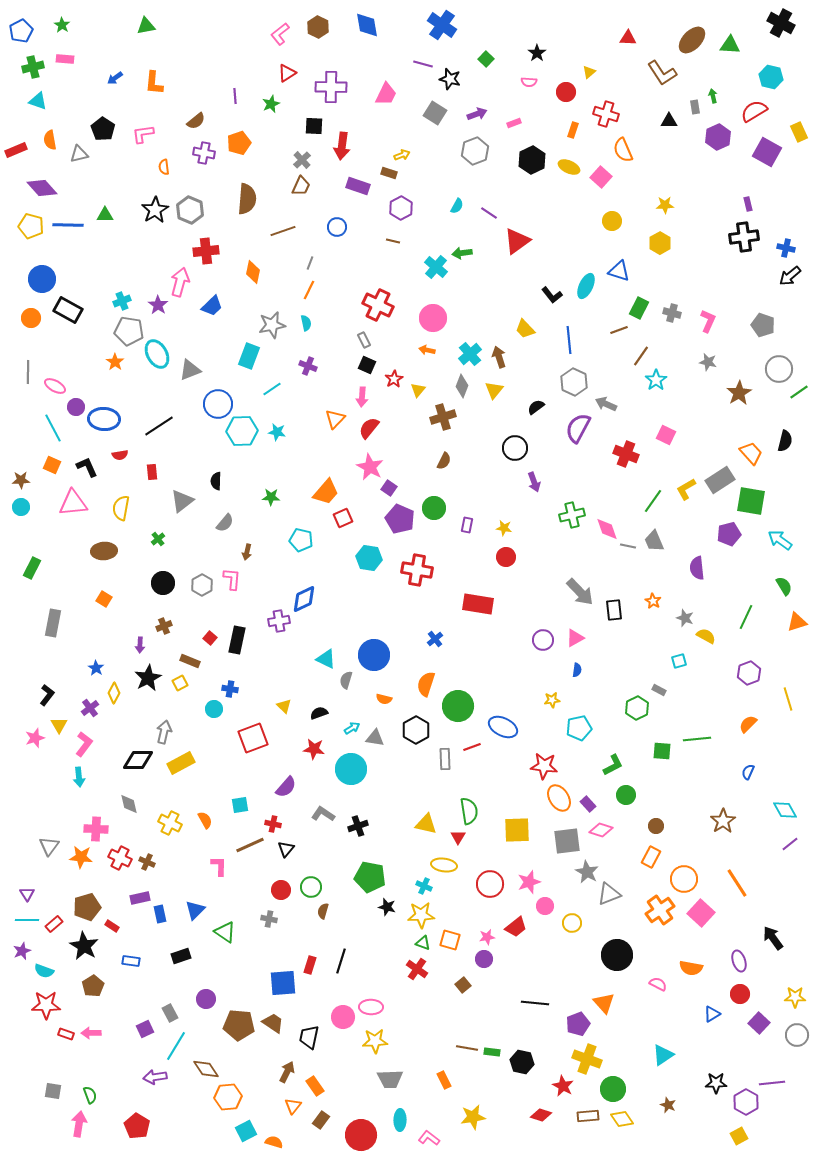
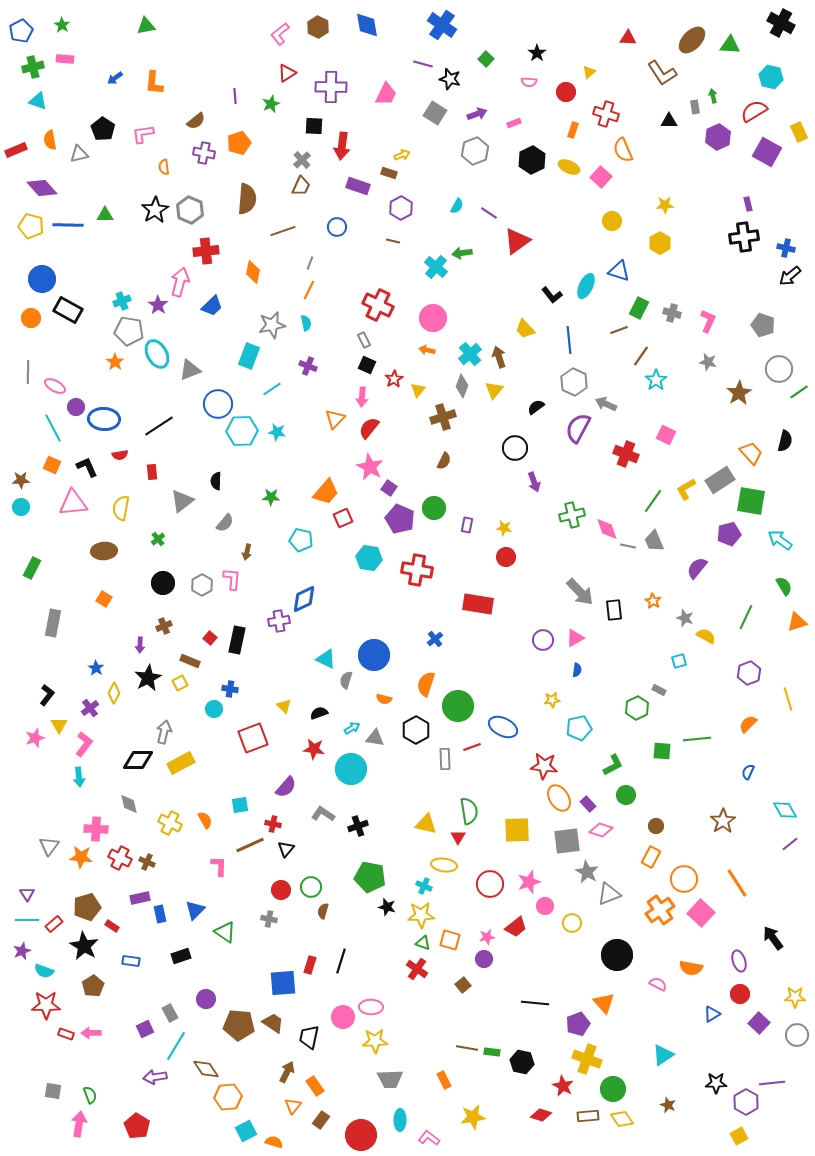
purple semicircle at (697, 568): rotated 45 degrees clockwise
